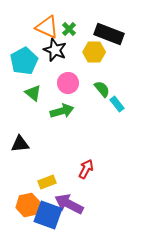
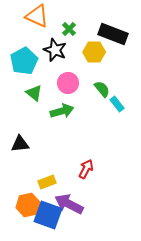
orange triangle: moved 10 px left, 11 px up
black rectangle: moved 4 px right
green triangle: moved 1 px right
